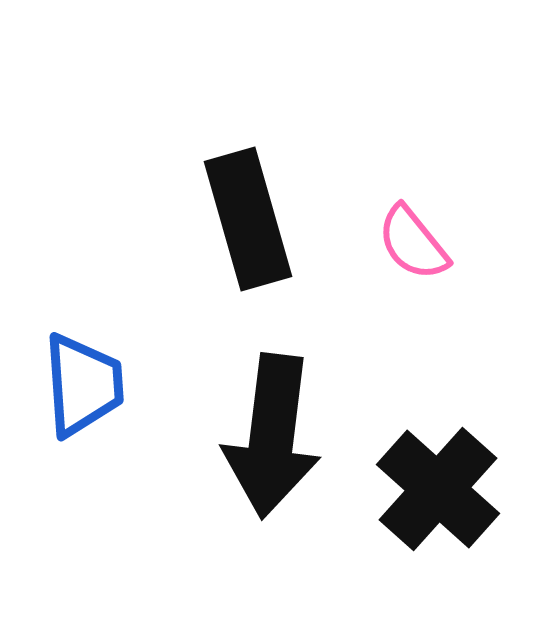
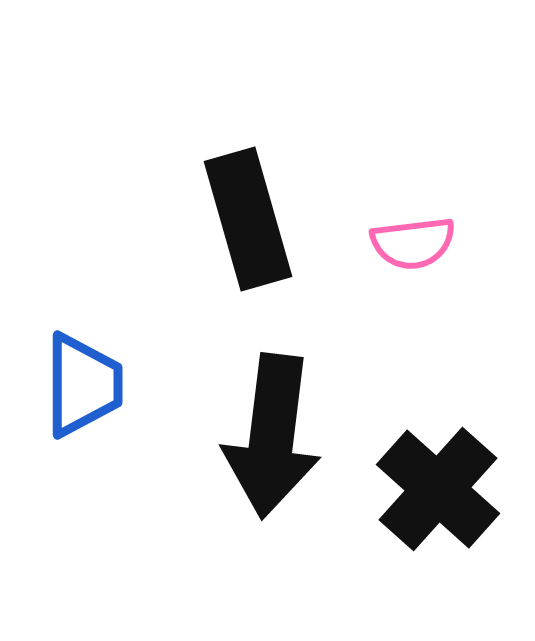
pink semicircle: rotated 58 degrees counterclockwise
blue trapezoid: rotated 4 degrees clockwise
